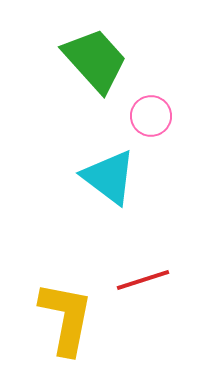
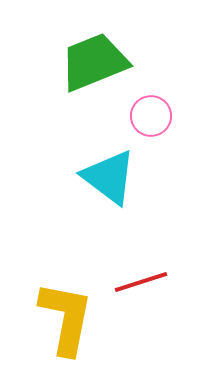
green trapezoid: moved 1 px left, 2 px down; rotated 70 degrees counterclockwise
red line: moved 2 px left, 2 px down
